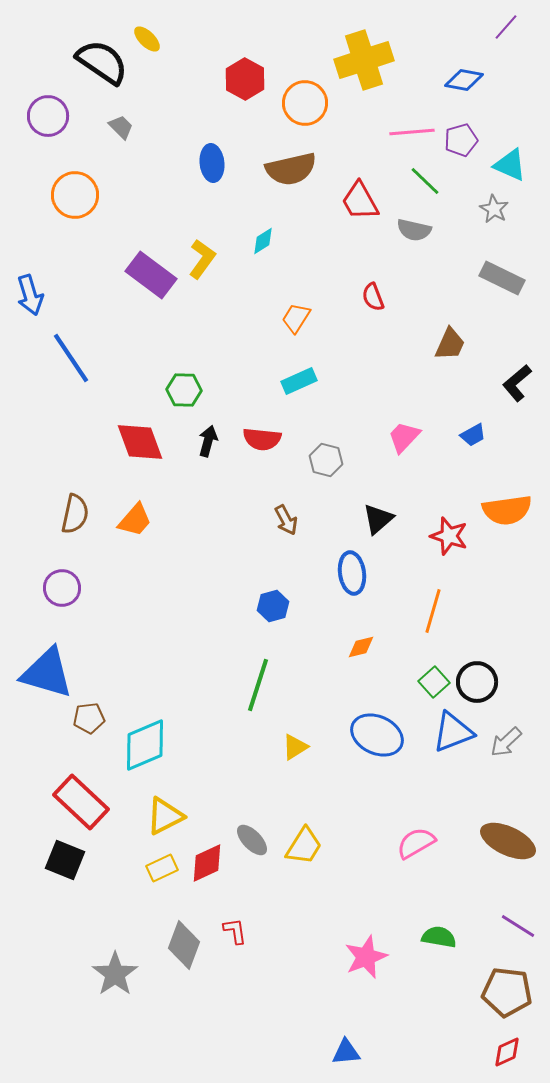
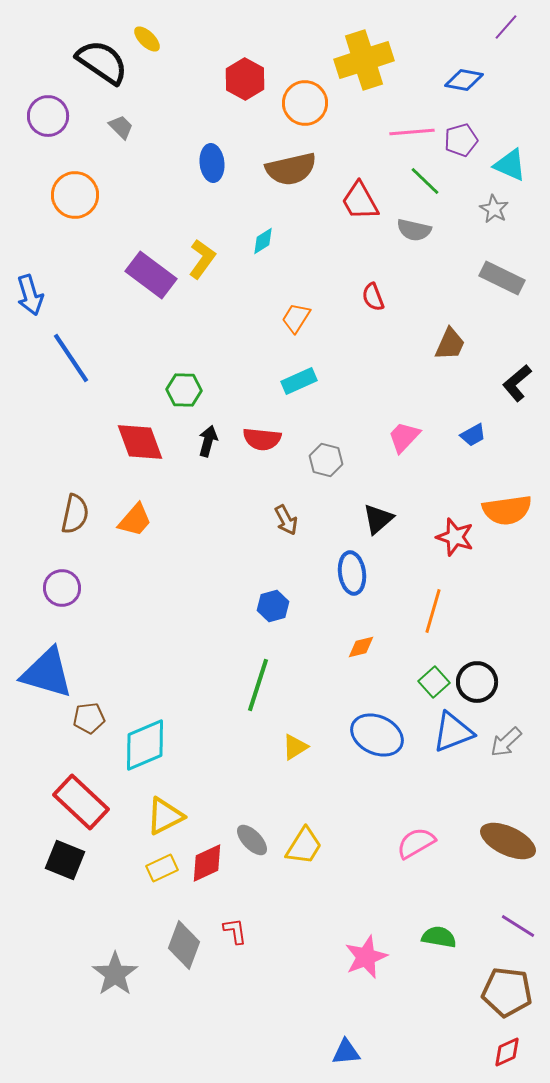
red star at (449, 536): moved 6 px right, 1 px down
